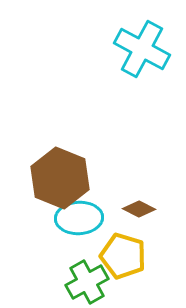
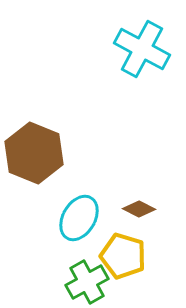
brown hexagon: moved 26 px left, 25 px up
cyan ellipse: rotated 57 degrees counterclockwise
